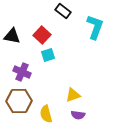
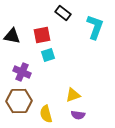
black rectangle: moved 2 px down
red square: rotated 36 degrees clockwise
